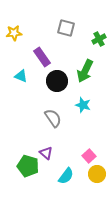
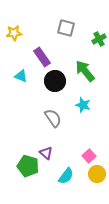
green arrow: rotated 115 degrees clockwise
black circle: moved 2 px left
